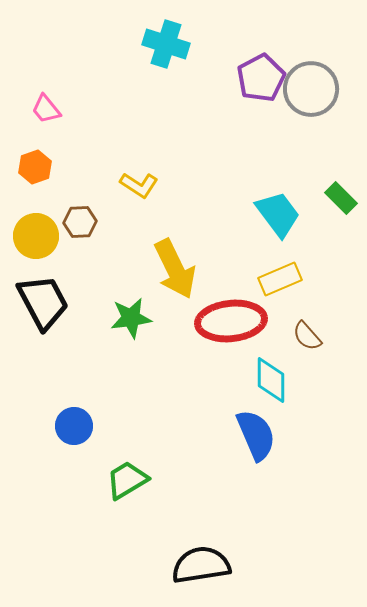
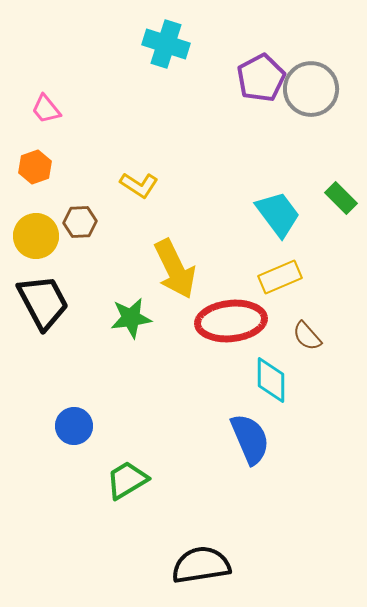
yellow rectangle: moved 2 px up
blue semicircle: moved 6 px left, 4 px down
